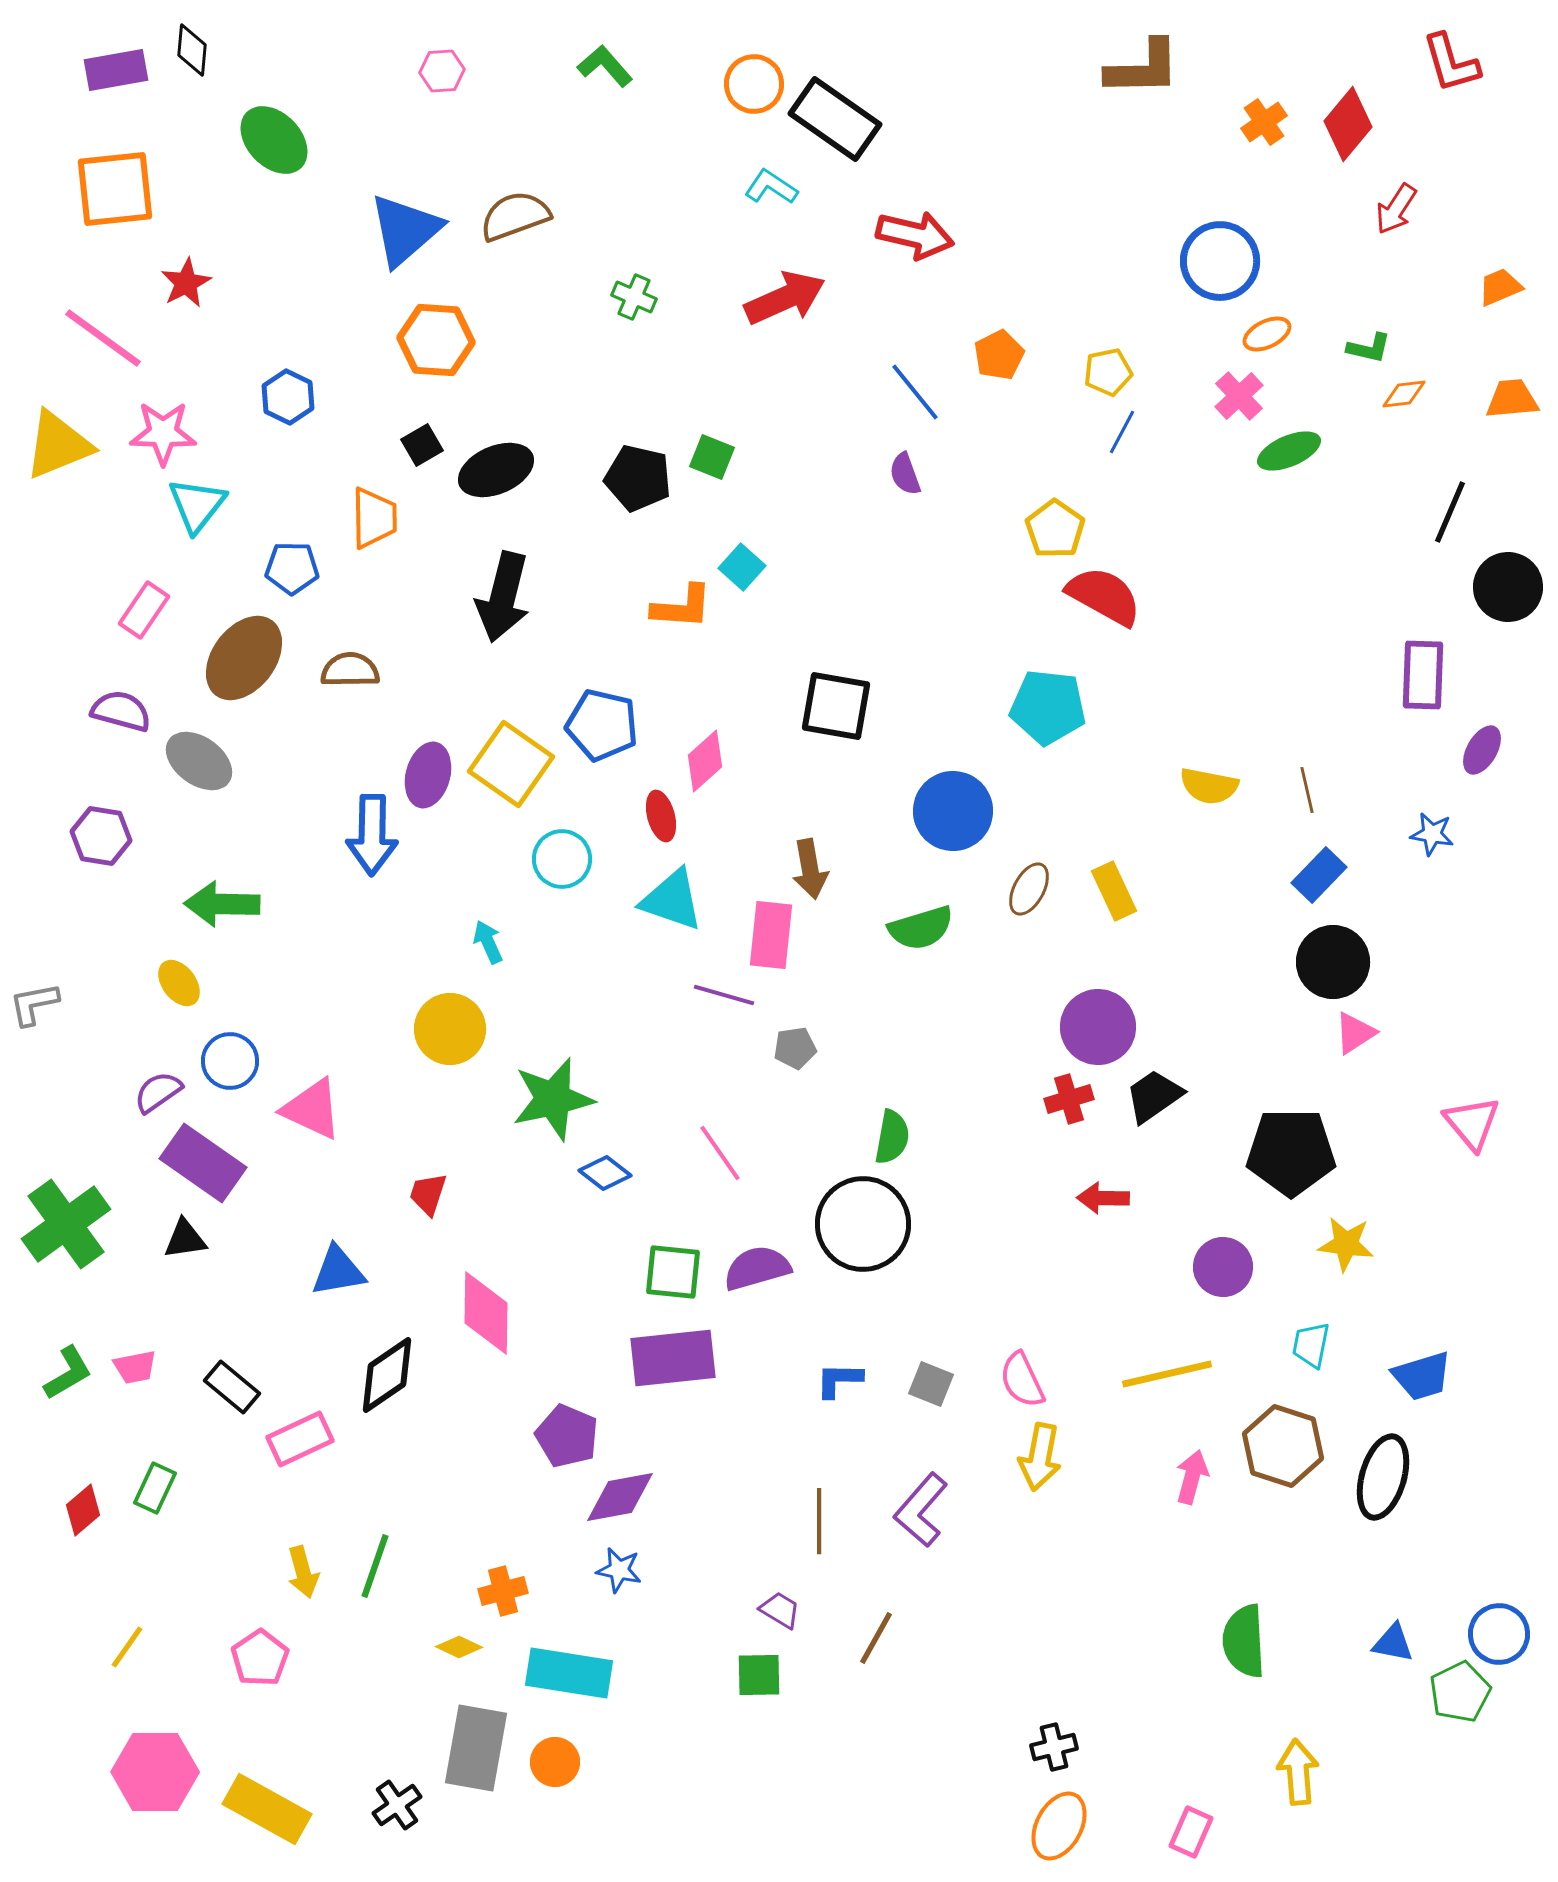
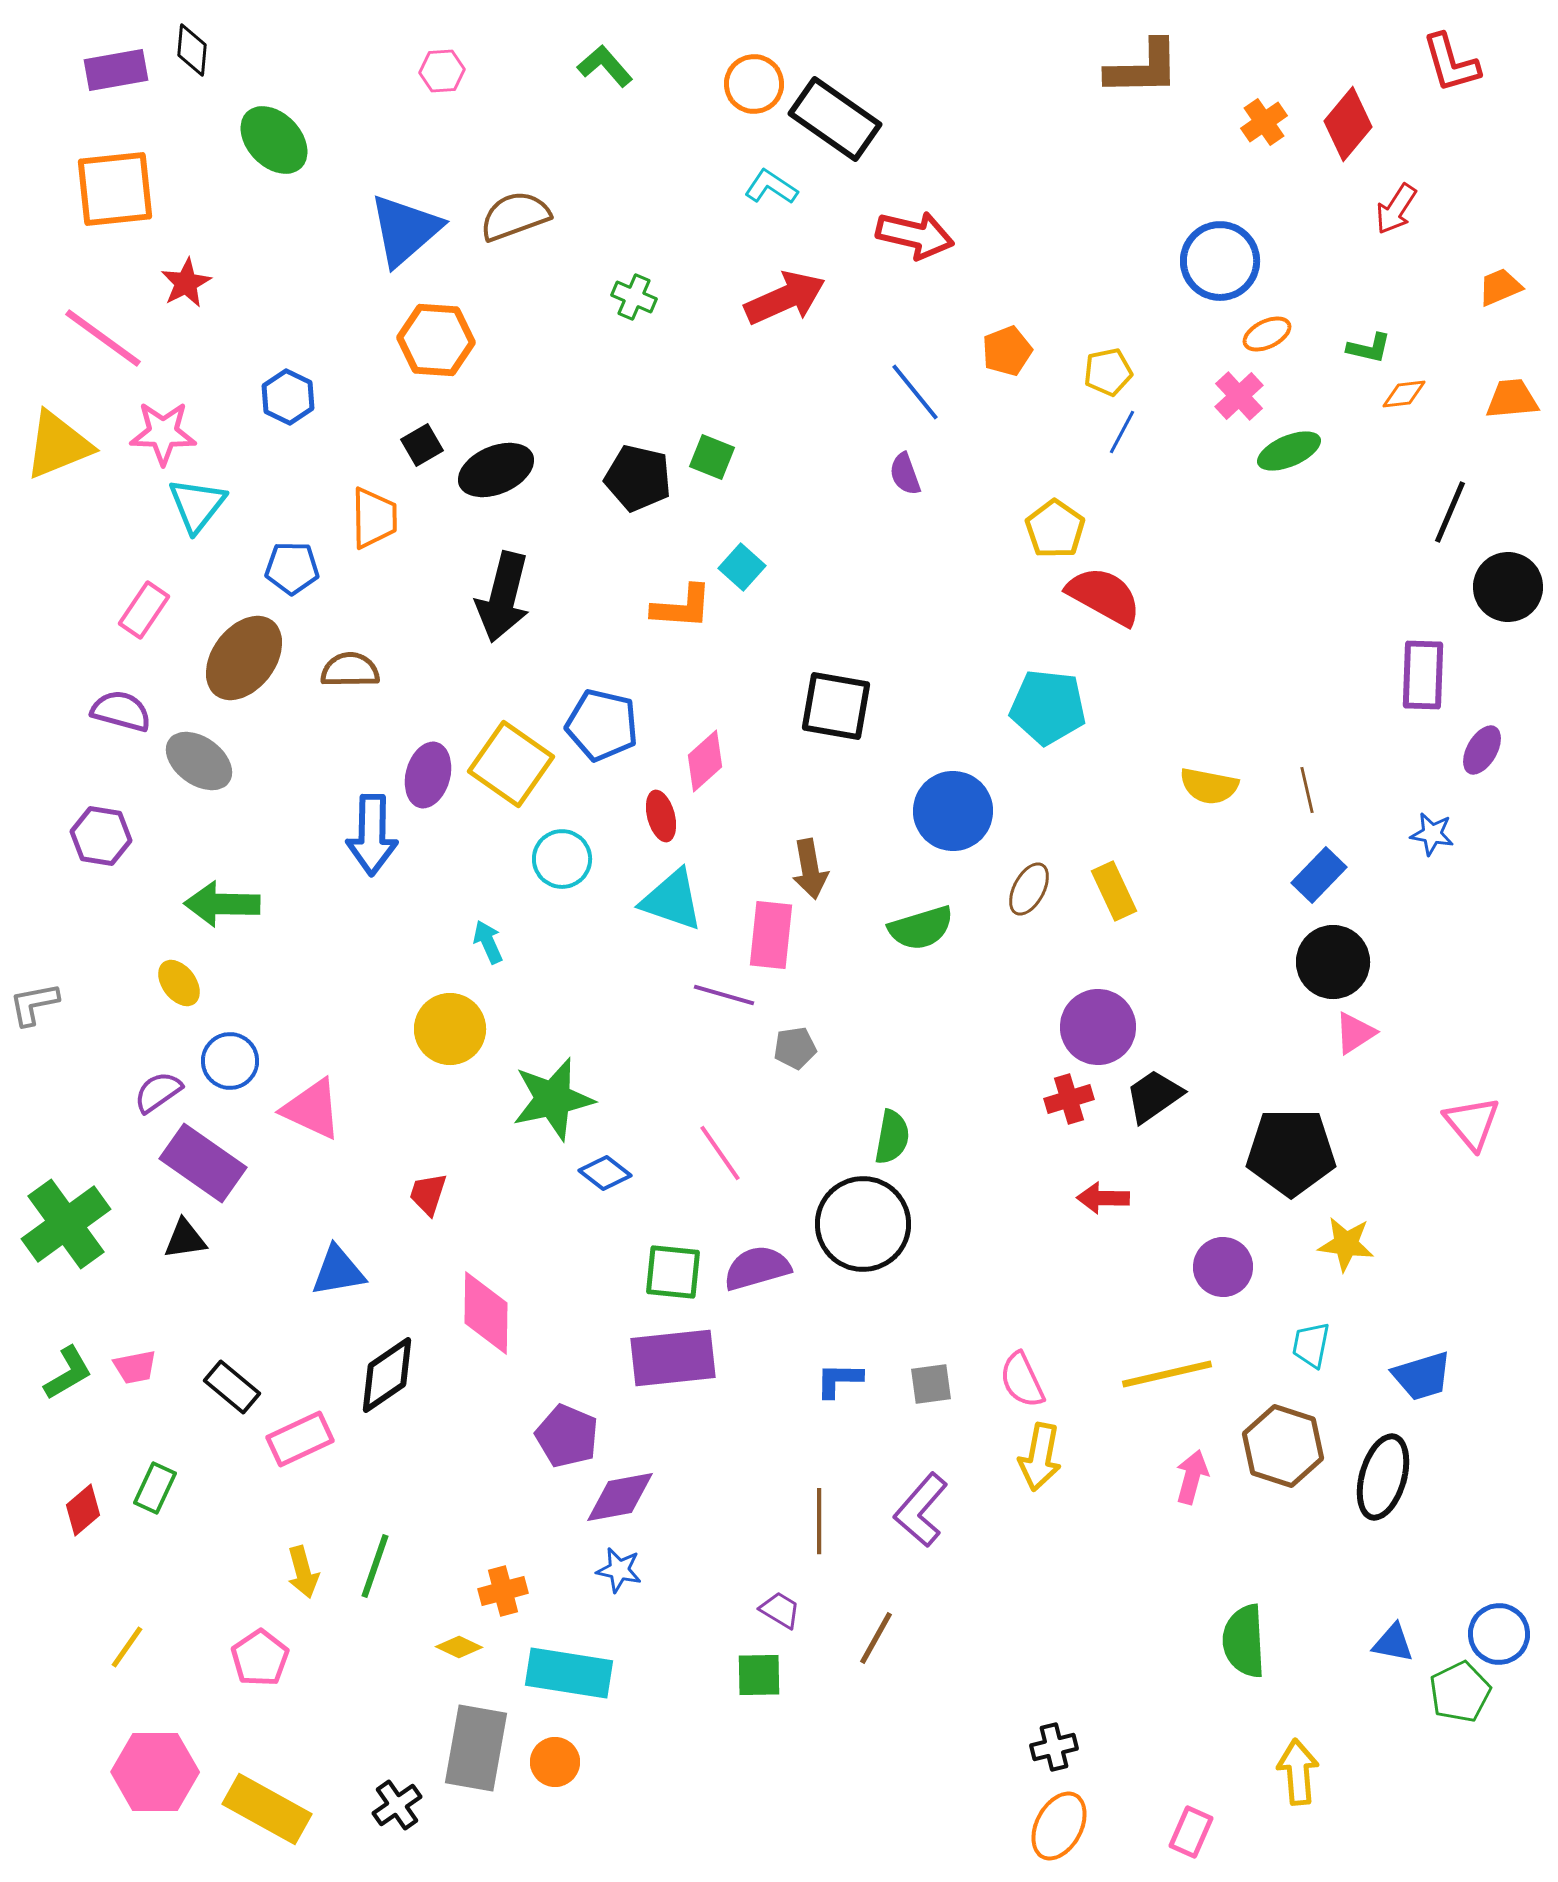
orange pentagon at (999, 355): moved 8 px right, 4 px up; rotated 6 degrees clockwise
gray square at (931, 1384): rotated 30 degrees counterclockwise
